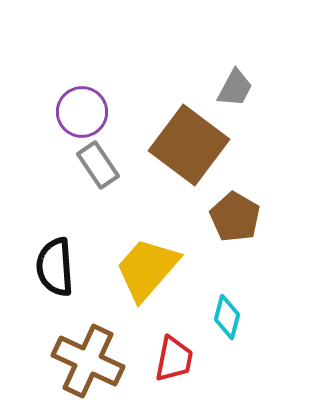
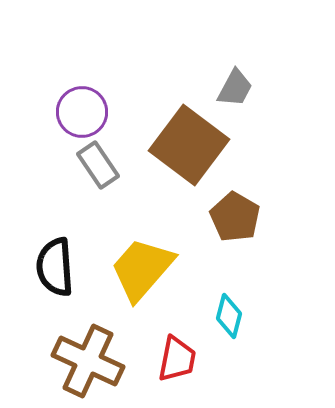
yellow trapezoid: moved 5 px left
cyan diamond: moved 2 px right, 1 px up
red trapezoid: moved 3 px right
